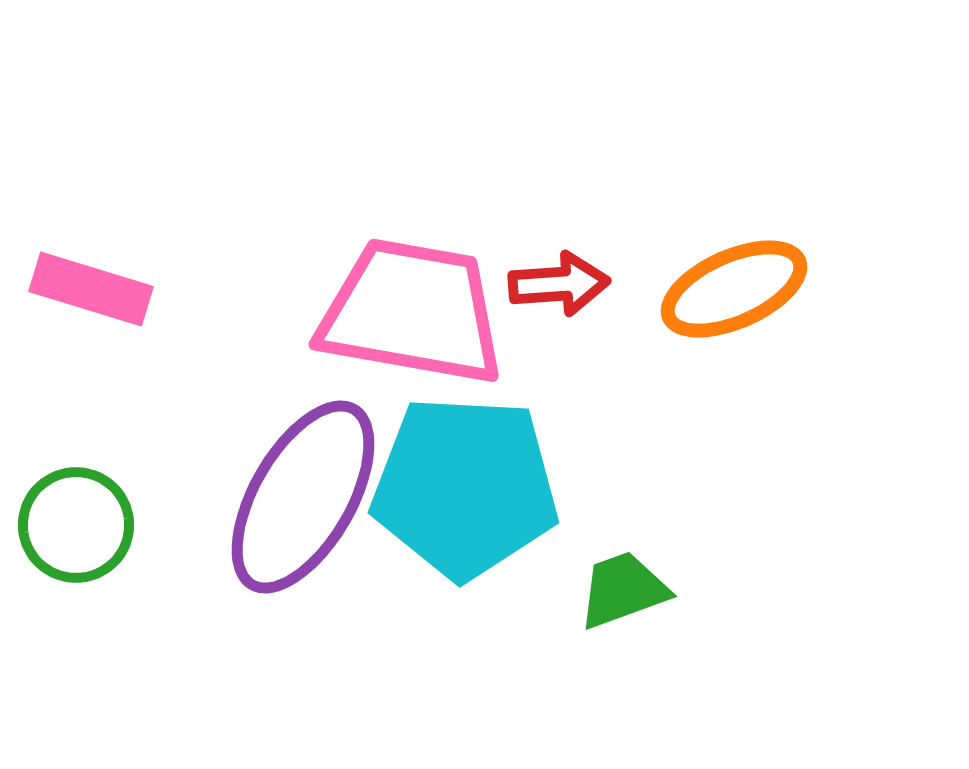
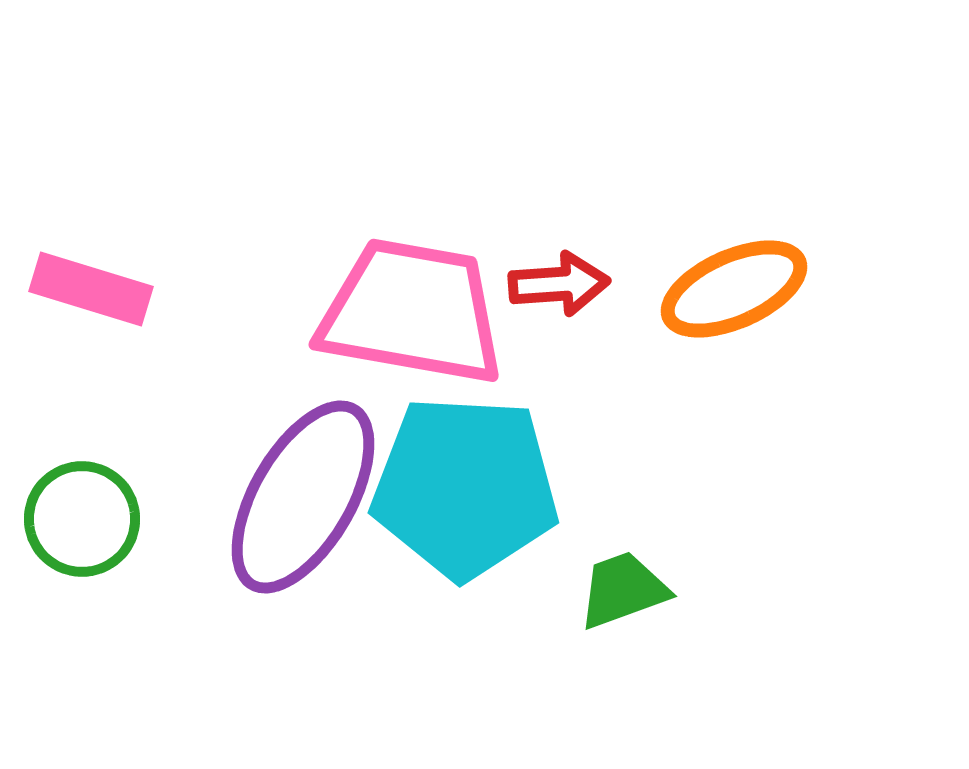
green circle: moved 6 px right, 6 px up
